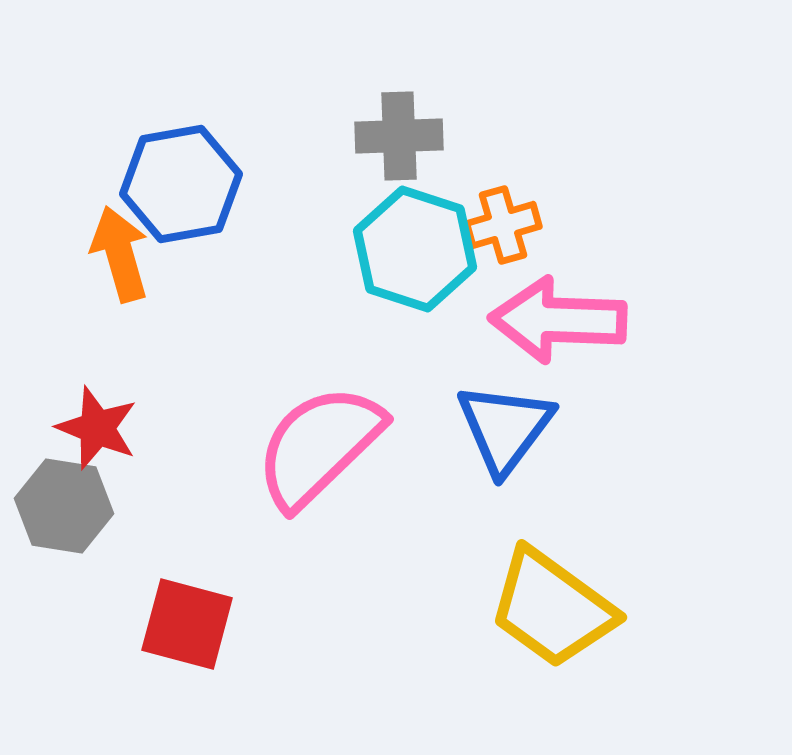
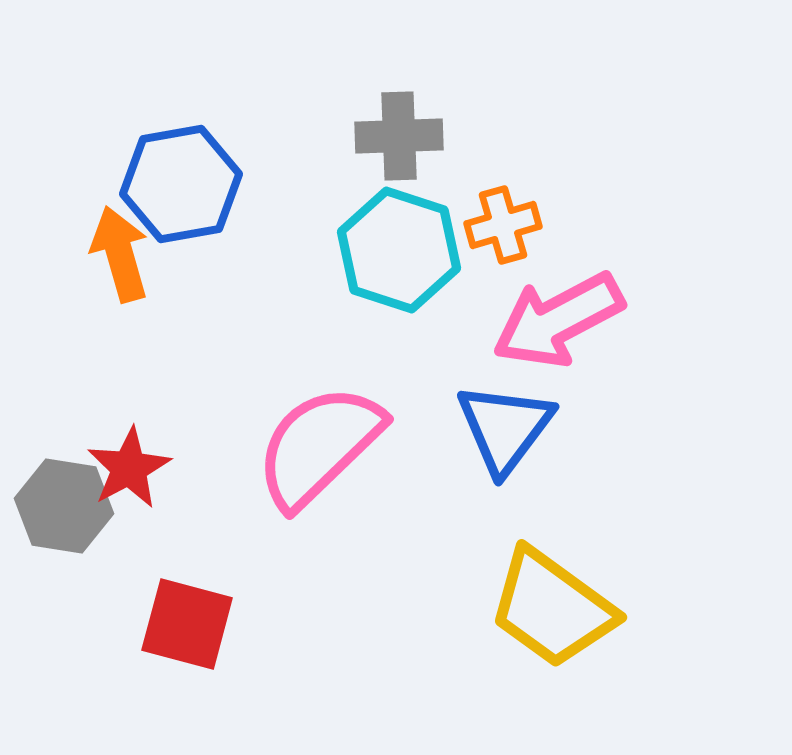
cyan hexagon: moved 16 px left, 1 px down
pink arrow: rotated 30 degrees counterclockwise
red star: moved 32 px right, 40 px down; rotated 22 degrees clockwise
